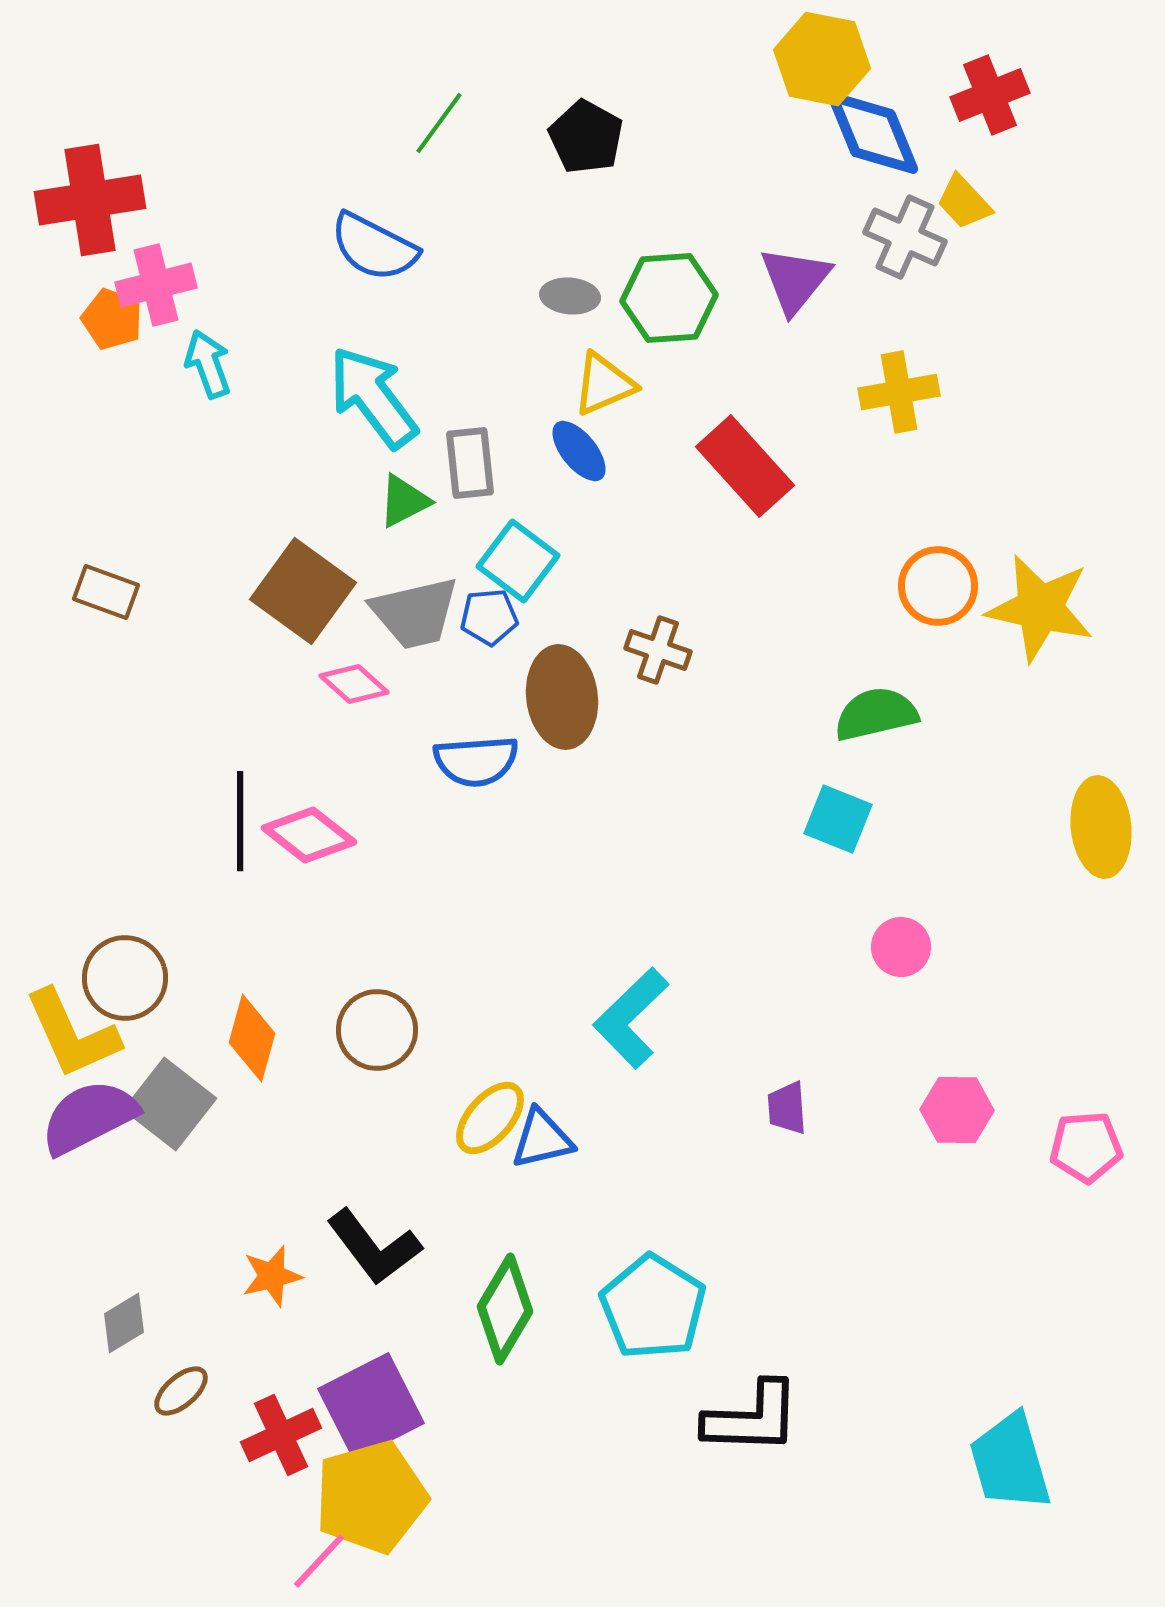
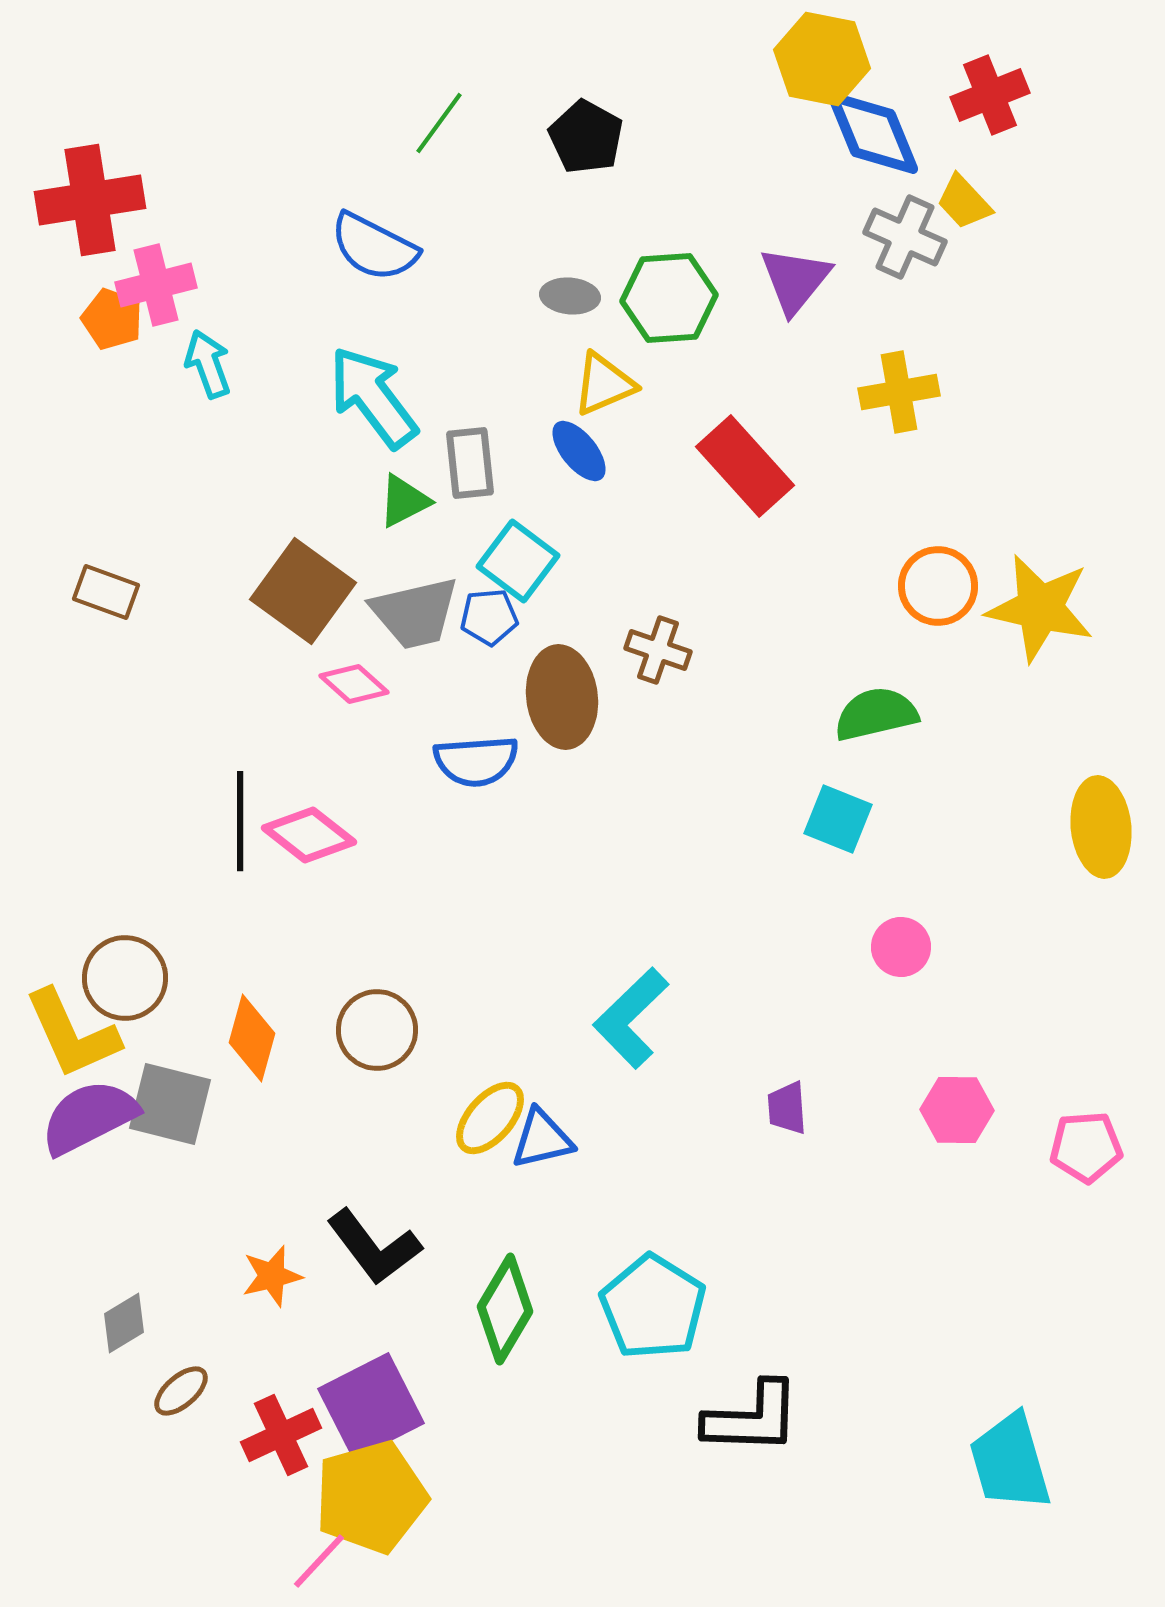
gray square at (170, 1104): rotated 24 degrees counterclockwise
